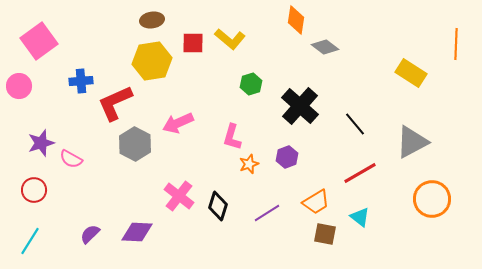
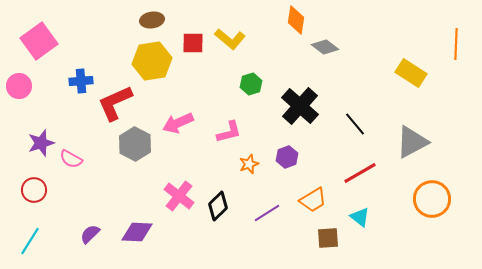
pink L-shape: moved 3 px left, 5 px up; rotated 120 degrees counterclockwise
orange trapezoid: moved 3 px left, 2 px up
black diamond: rotated 28 degrees clockwise
brown square: moved 3 px right, 4 px down; rotated 15 degrees counterclockwise
